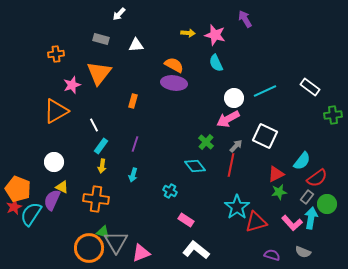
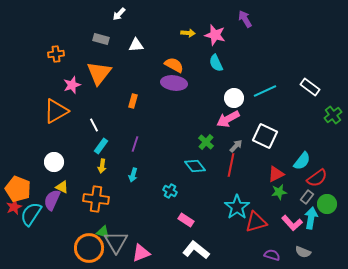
green cross at (333, 115): rotated 30 degrees counterclockwise
